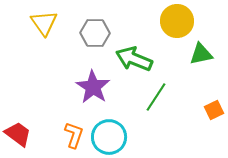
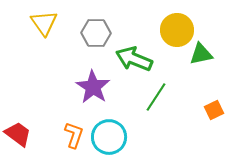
yellow circle: moved 9 px down
gray hexagon: moved 1 px right
